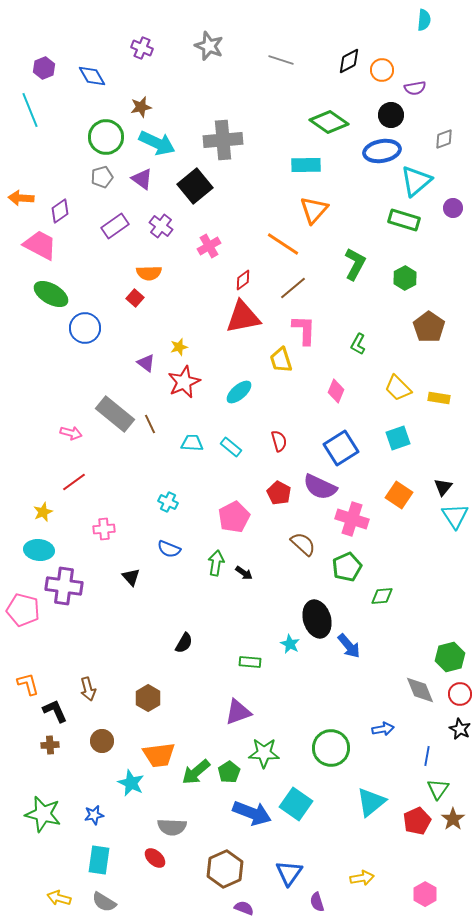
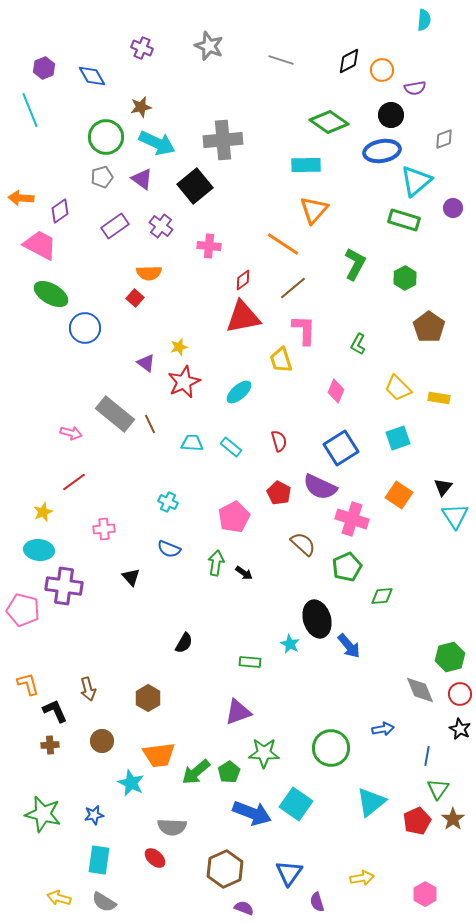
pink cross at (209, 246): rotated 35 degrees clockwise
